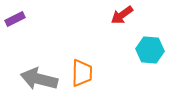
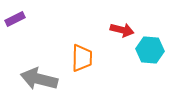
red arrow: moved 15 px down; rotated 130 degrees counterclockwise
orange trapezoid: moved 15 px up
